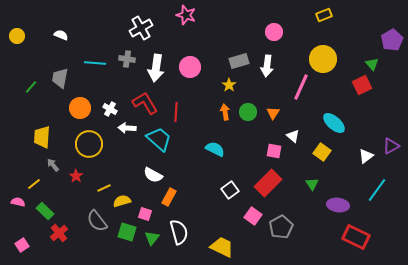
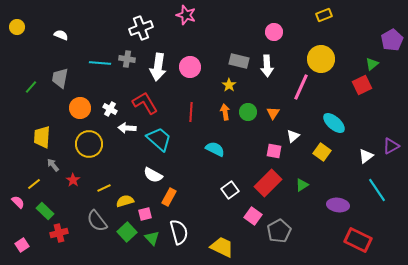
white cross at (141, 28): rotated 10 degrees clockwise
yellow circle at (17, 36): moved 9 px up
yellow circle at (323, 59): moved 2 px left
gray rectangle at (239, 61): rotated 30 degrees clockwise
cyan line at (95, 63): moved 5 px right
green triangle at (372, 64): rotated 32 degrees clockwise
white arrow at (267, 66): rotated 10 degrees counterclockwise
white arrow at (156, 68): moved 2 px right, 1 px up
red line at (176, 112): moved 15 px right
white triangle at (293, 136): rotated 40 degrees clockwise
red star at (76, 176): moved 3 px left, 4 px down
green triangle at (312, 184): moved 10 px left, 1 px down; rotated 32 degrees clockwise
cyan line at (377, 190): rotated 70 degrees counterclockwise
yellow semicircle at (122, 201): moved 3 px right
pink semicircle at (18, 202): rotated 32 degrees clockwise
pink square at (145, 214): rotated 32 degrees counterclockwise
gray pentagon at (281, 227): moved 2 px left, 4 px down
green square at (127, 232): rotated 30 degrees clockwise
red cross at (59, 233): rotated 24 degrees clockwise
red rectangle at (356, 237): moved 2 px right, 3 px down
green triangle at (152, 238): rotated 21 degrees counterclockwise
